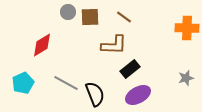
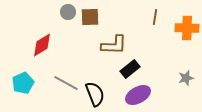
brown line: moved 31 px right; rotated 63 degrees clockwise
